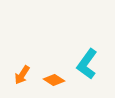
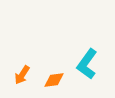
orange diamond: rotated 40 degrees counterclockwise
